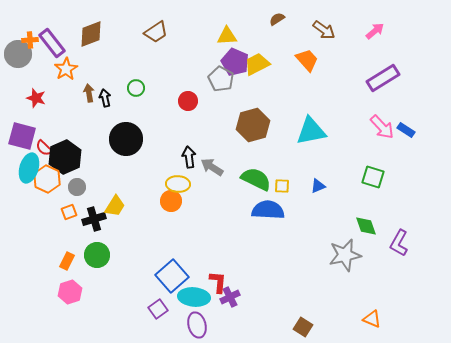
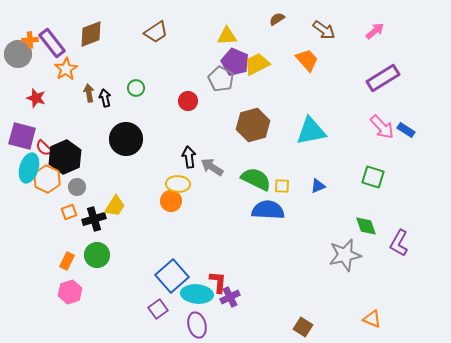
cyan ellipse at (194, 297): moved 3 px right, 3 px up
